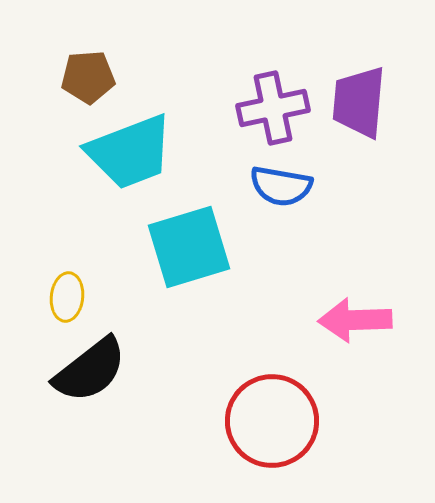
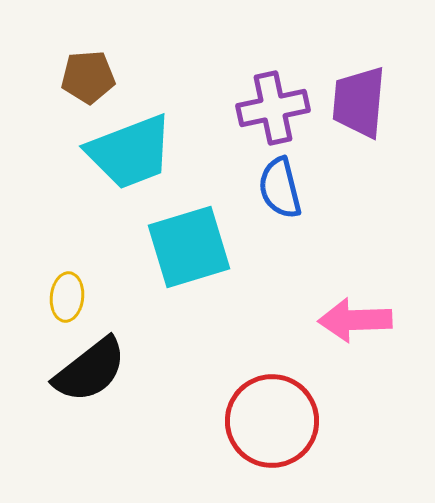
blue semicircle: moved 1 px left, 2 px down; rotated 66 degrees clockwise
